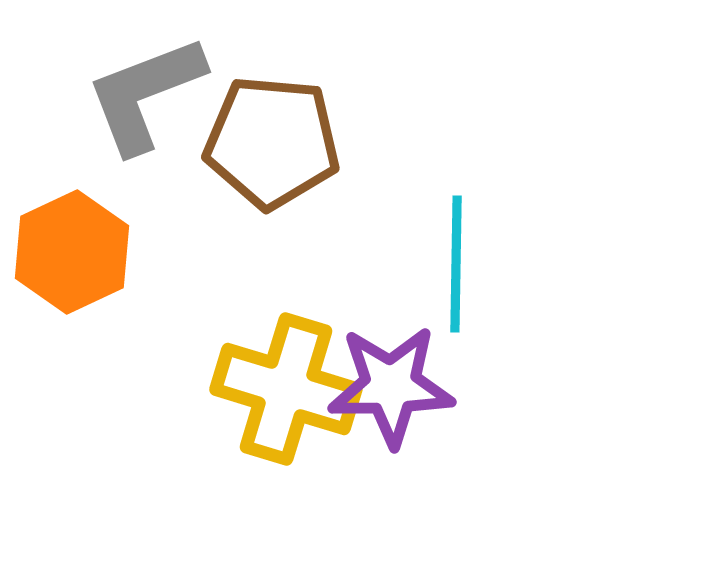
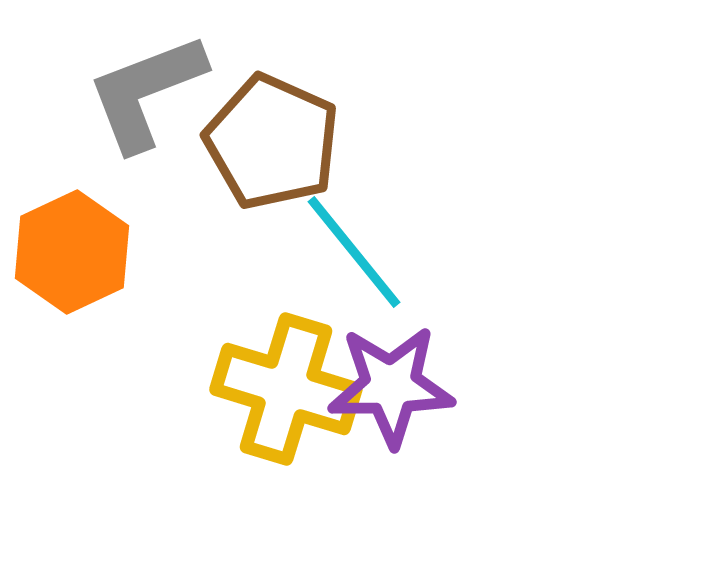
gray L-shape: moved 1 px right, 2 px up
brown pentagon: rotated 19 degrees clockwise
cyan line: moved 102 px left, 12 px up; rotated 40 degrees counterclockwise
